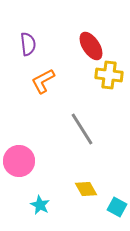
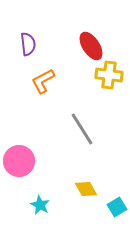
cyan square: rotated 30 degrees clockwise
